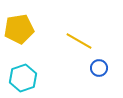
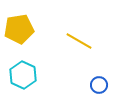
blue circle: moved 17 px down
cyan hexagon: moved 3 px up; rotated 16 degrees counterclockwise
